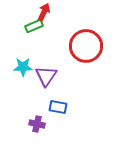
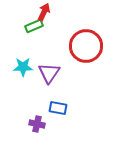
purple triangle: moved 3 px right, 3 px up
blue rectangle: moved 1 px down
